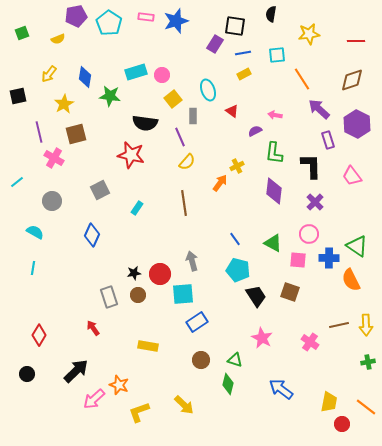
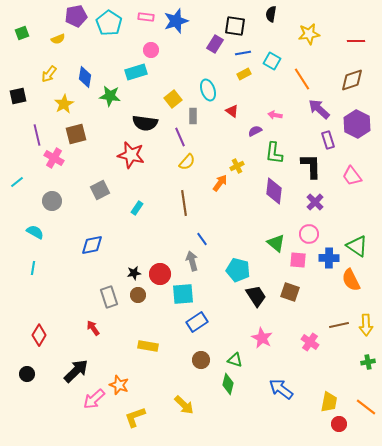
cyan square at (277, 55): moved 5 px left, 6 px down; rotated 36 degrees clockwise
pink circle at (162, 75): moved 11 px left, 25 px up
purple line at (39, 132): moved 2 px left, 3 px down
blue diamond at (92, 235): moved 10 px down; rotated 55 degrees clockwise
blue line at (235, 239): moved 33 px left
green triangle at (273, 243): moved 3 px right; rotated 12 degrees clockwise
yellow L-shape at (139, 412): moved 4 px left, 5 px down
red circle at (342, 424): moved 3 px left
